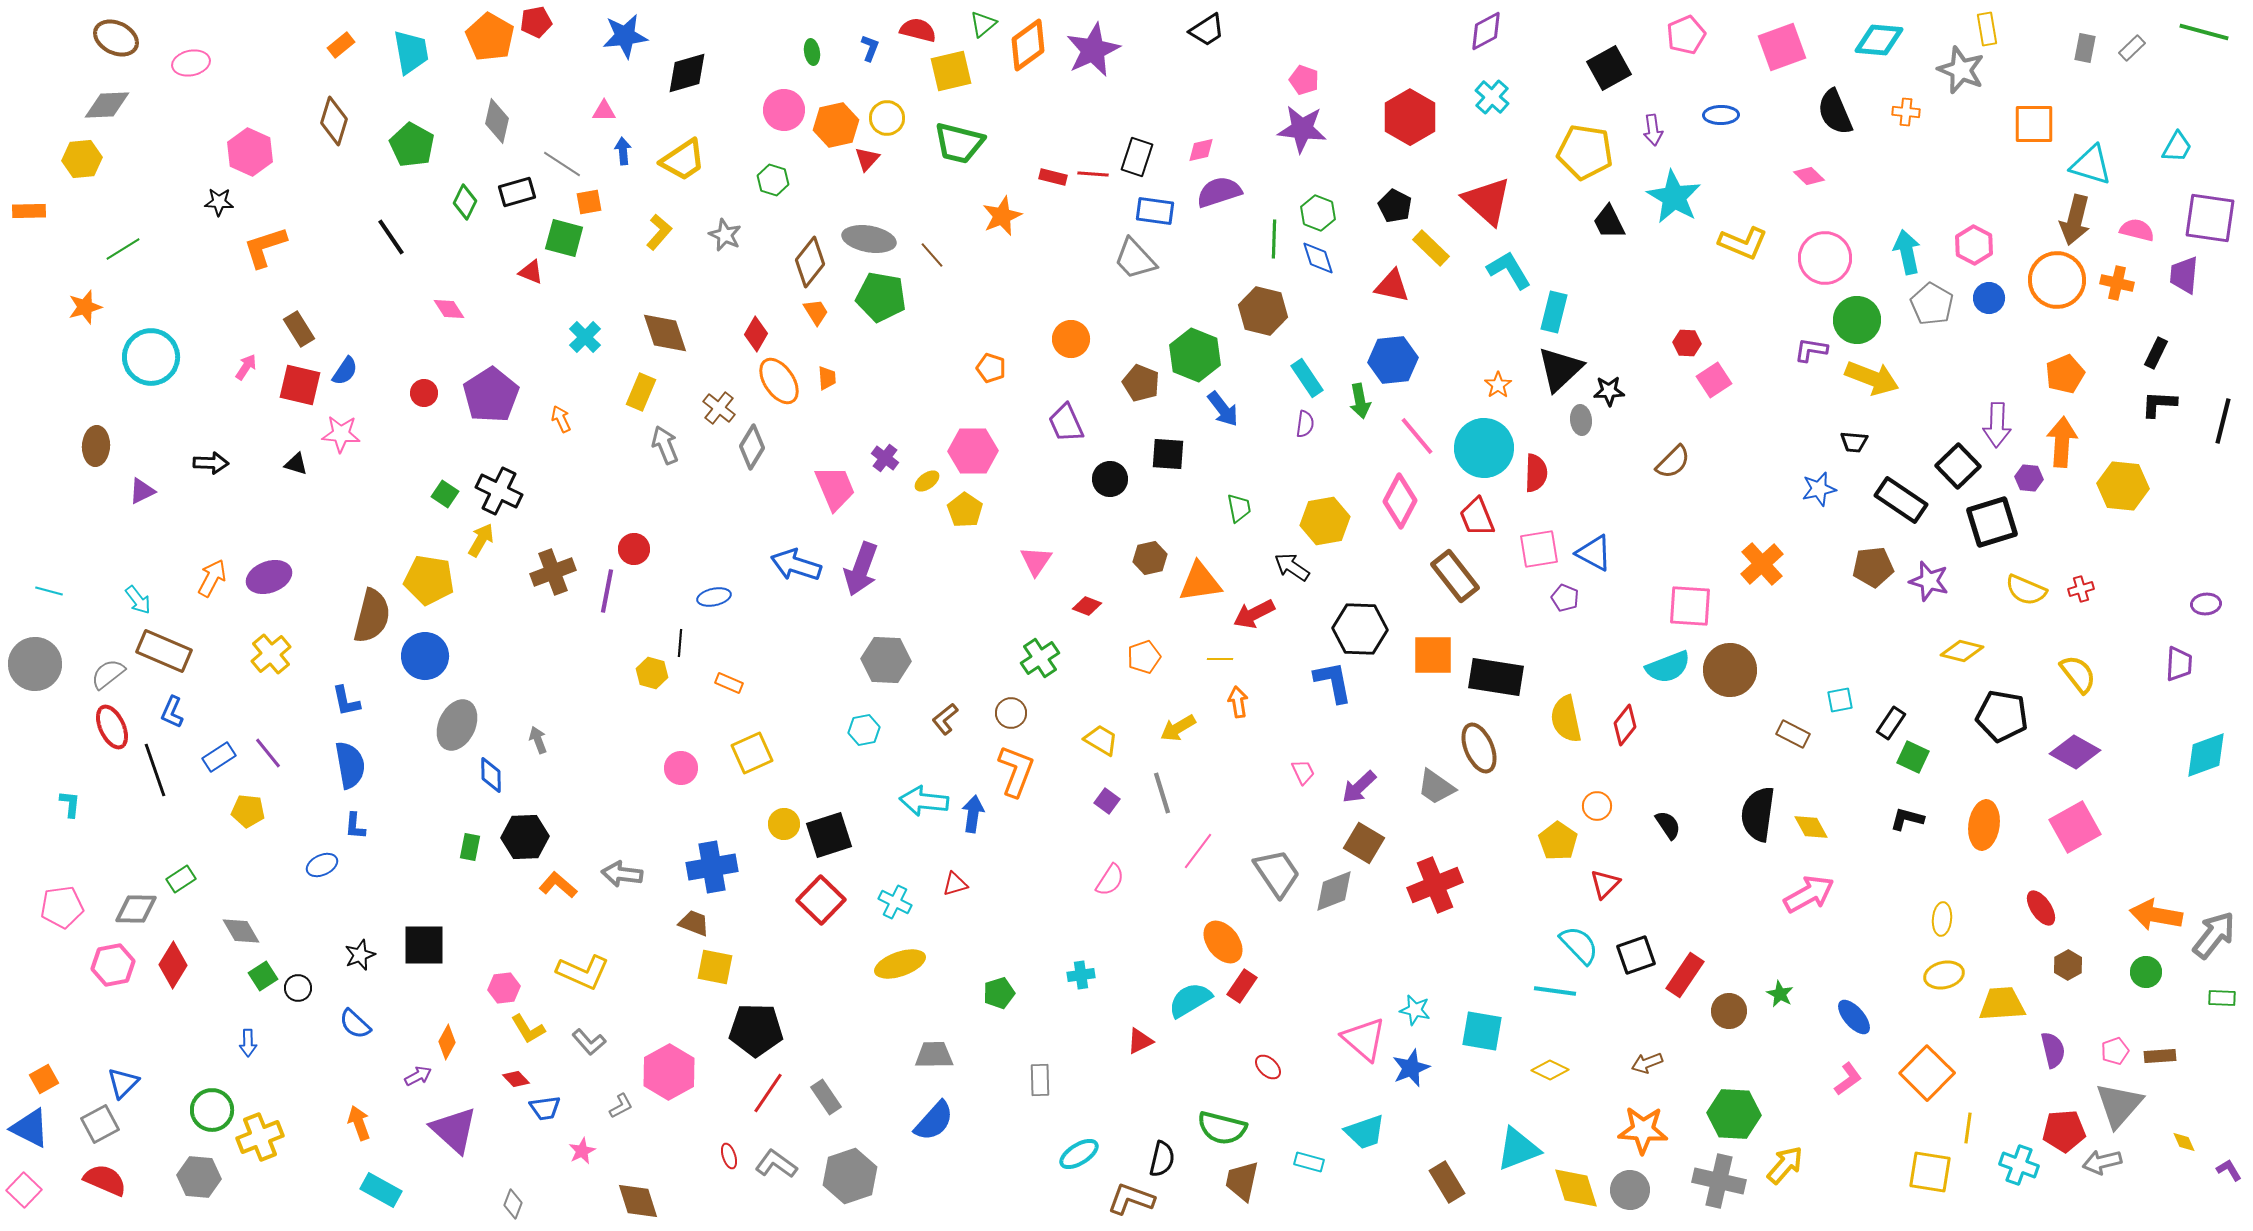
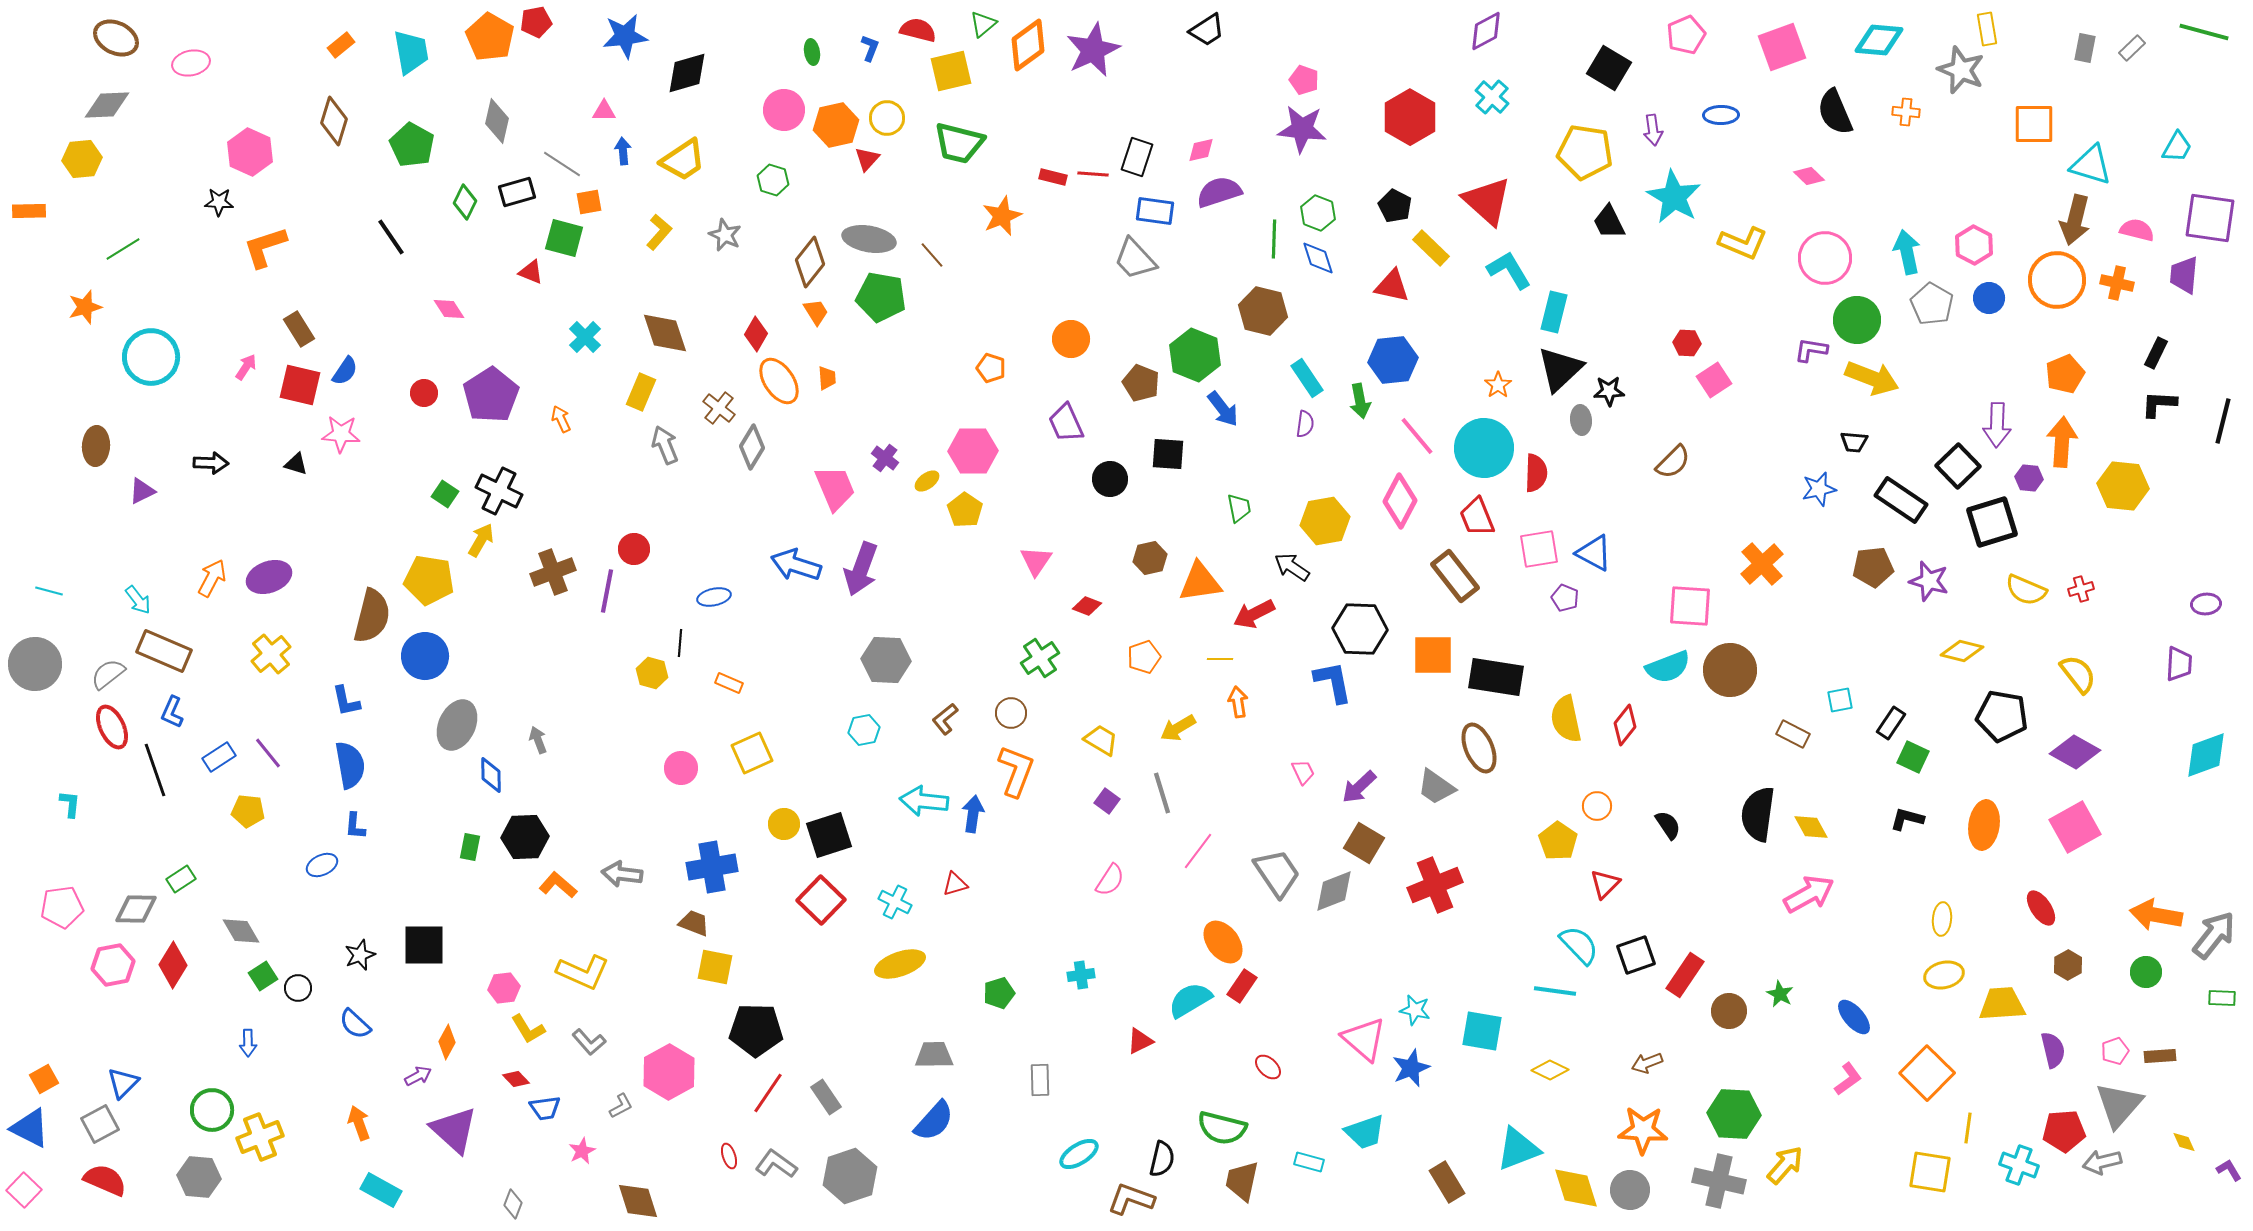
black square at (1609, 68): rotated 30 degrees counterclockwise
